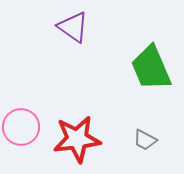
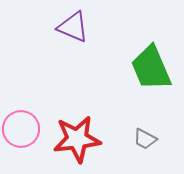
purple triangle: rotated 12 degrees counterclockwise
pink circle: moved 2 px down
gray trapezoid: moved 1 px up
